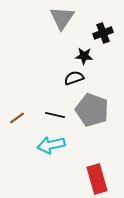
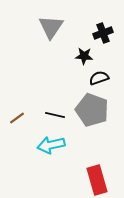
gray triangle: moved 11 px left, 9 px down
black semicircle: moved 25 px right
red rectangle: moved 1 px down
